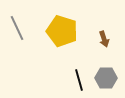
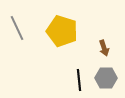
brown arrow: moved 9 px down
black line: rotated 10 degrees clockwise
